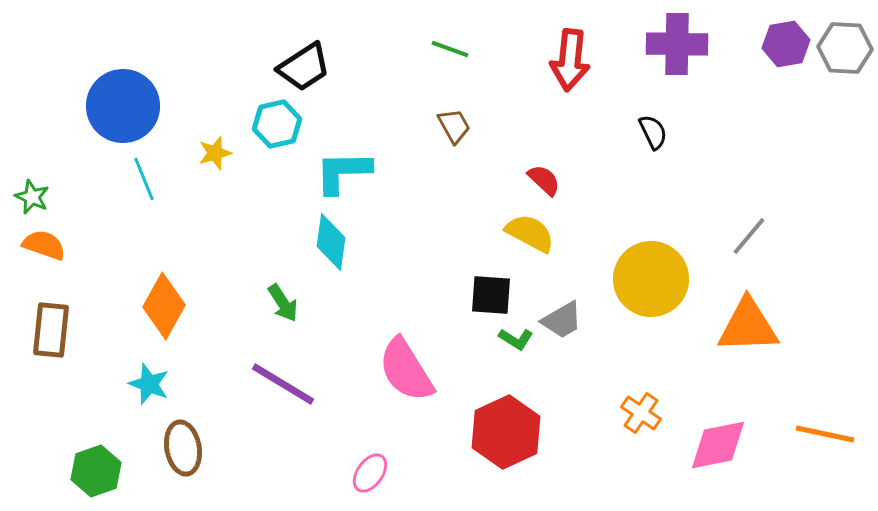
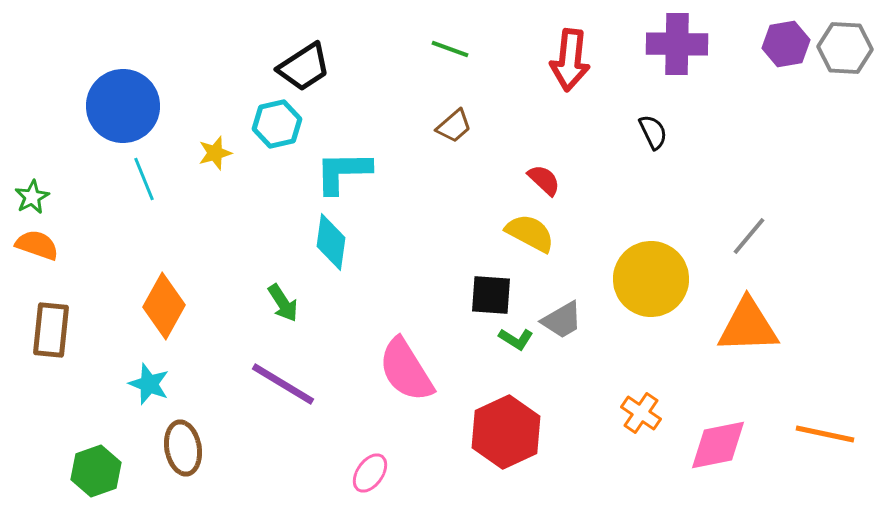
brown trapezoid: rotated 78 degrees clockwise
green star: rotated 20 degrees clockwise
orange semicircle: moved 7 px left
